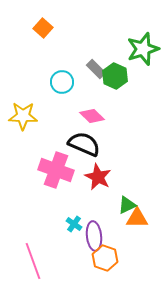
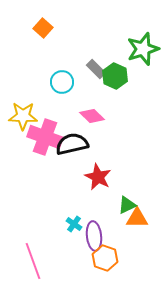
black semicircle: moved 12 px left; rotated 36 degrees counterclockwise
pink cross: moved 11 px left, 33 px up
